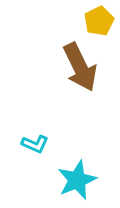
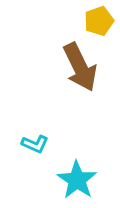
yellow pentagon: rotated 8 degrees clockwise
cyan star: rotated 15 degrees counterclockwise
